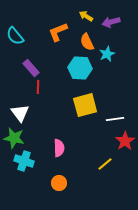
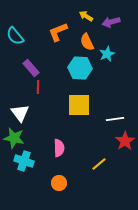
yellow square: moved 6 px left; rotated 15 degrees clockwise
yellow line: moved 6 px left
